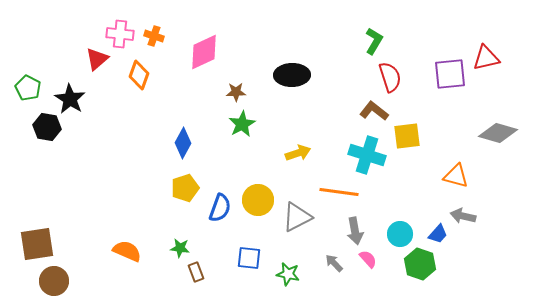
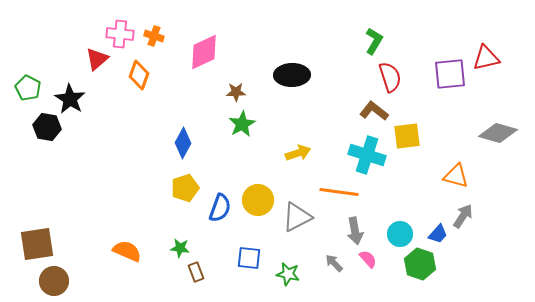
gray arrow at (463, 216): rotated 110 degrees clockwise
